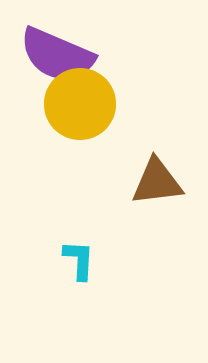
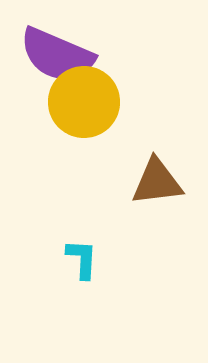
yellow circle: moved 4 px right, 2 px up
cyan L-shape: moved 3 px right, 1 px up
